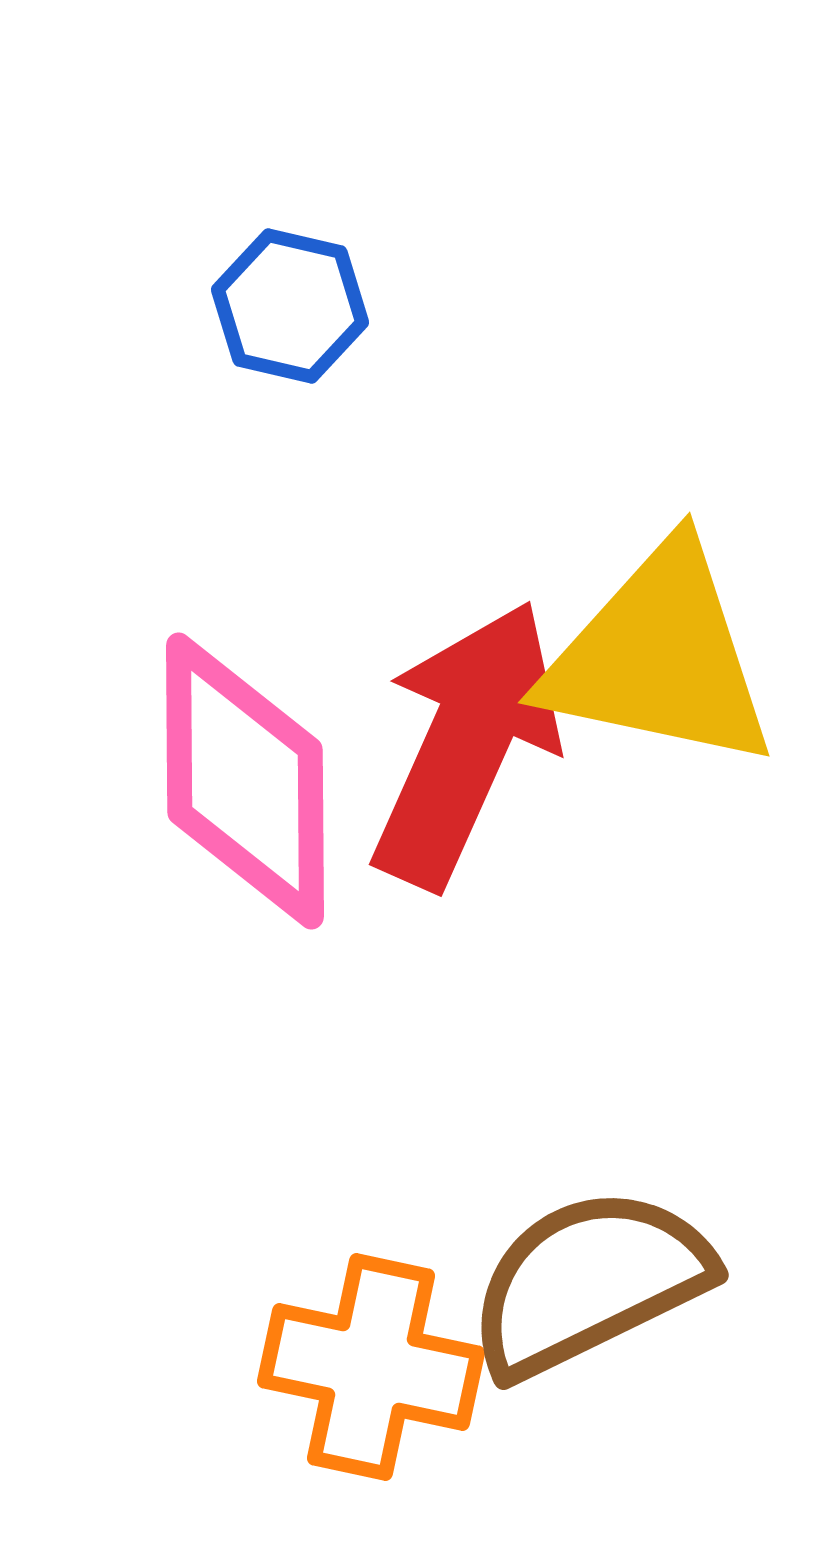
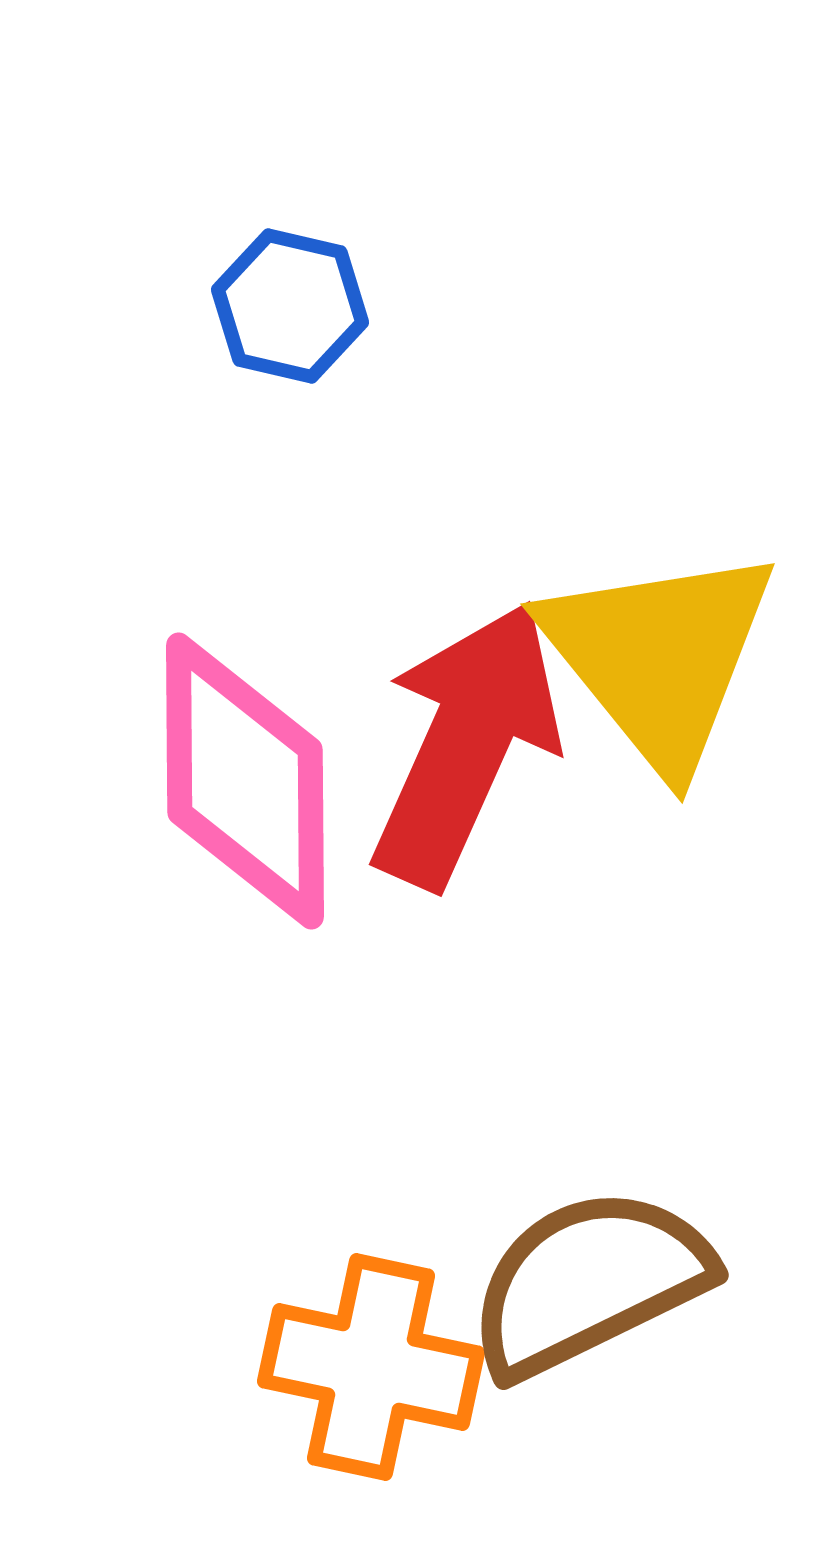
yellow triangle: rotated 39 degrees clockwise
